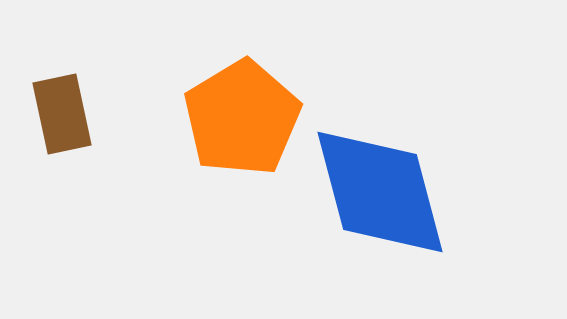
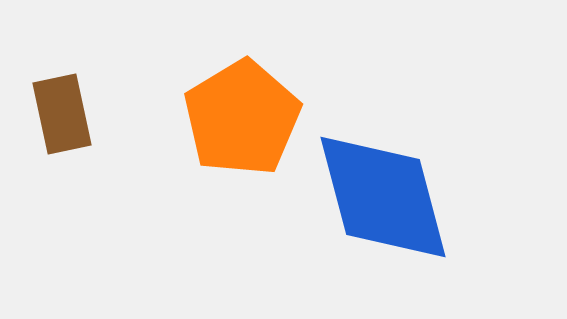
blue diamond: moved 3 px right, 5 px down
